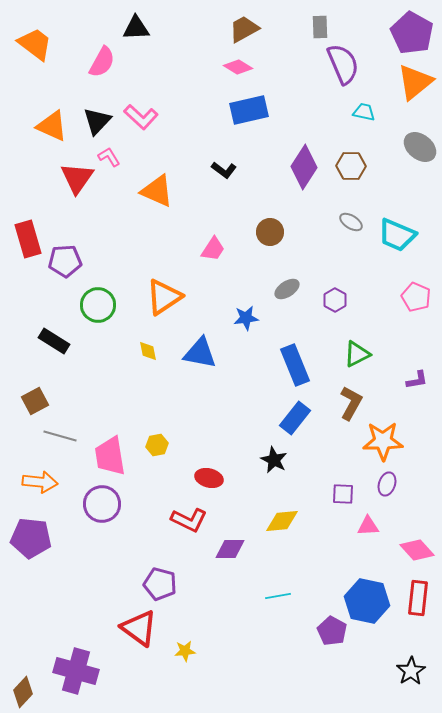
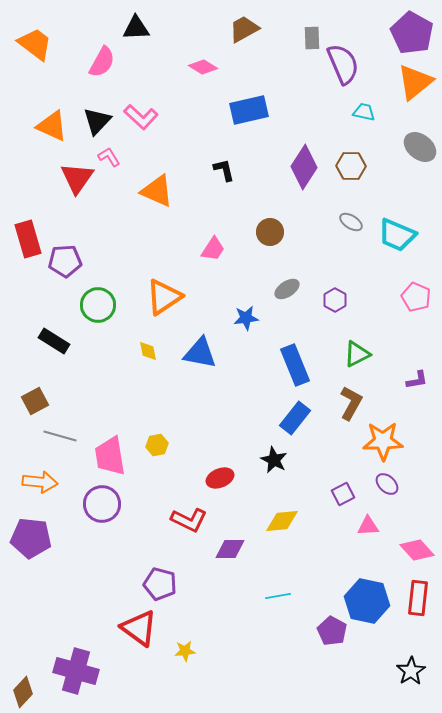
gray rectangle at (320, 27): moved 8 px left, 11 px down
pink diamond at (238, 67): moved 35 px left
black L-shape at (224, 170): rotated 140 degrees counterclockwise
red ellipse at (209, 478): moved 11 px right; rotated 36 degrees counterclockwise
purple ellipse at (387, 484): rotated 65 degrees counterclockwise
purple square at (343, 494): rotated 30 degrees counterclockwise
